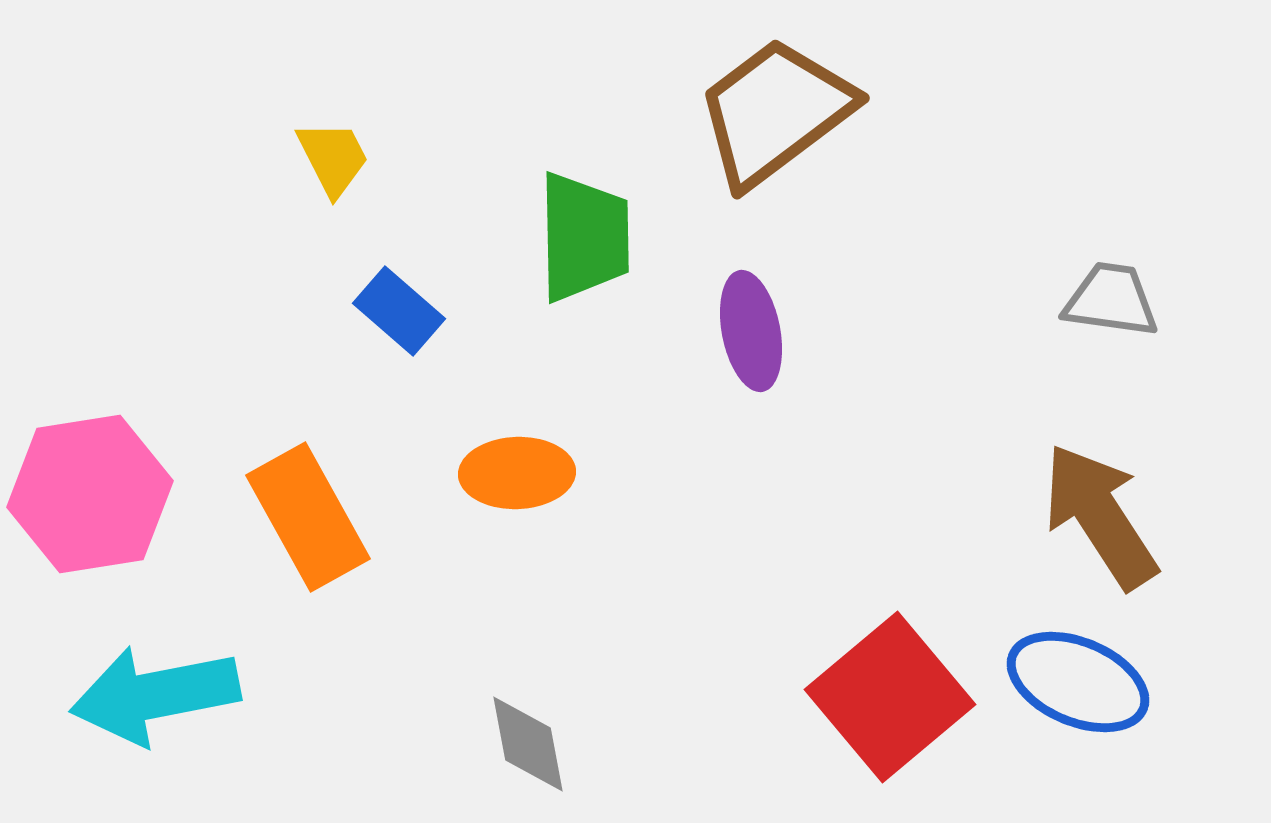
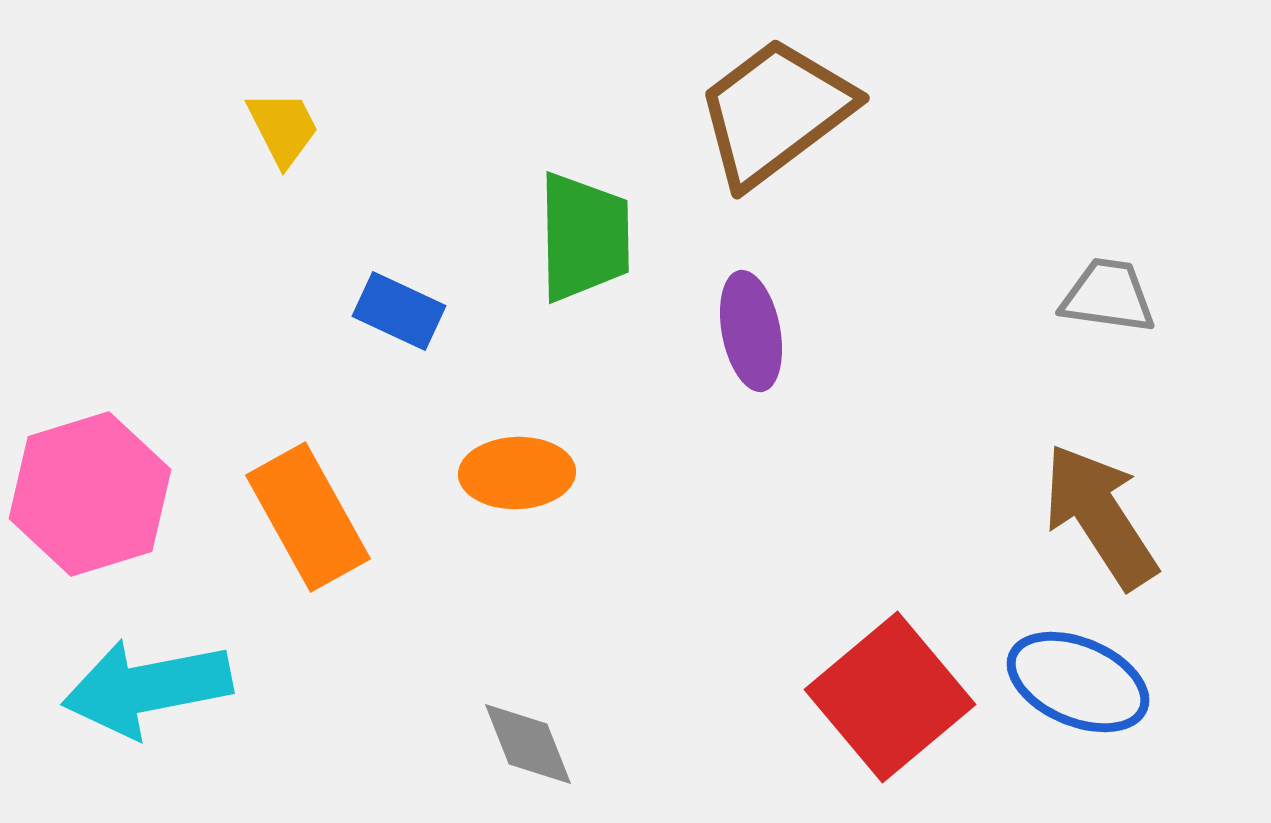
yellow trapezoid: moved 50 px left, 30 px up
gray trapezoid: moved 3 px left, 4 px up
blue rectangle: rotated 16 degrees counterclockwise
pink hexagon: rotated 8 degrees counterclockwise
cyan arrow: moved 8 px left, 7 px up
gray diamond: rotated 11 degrees counterclockwise
